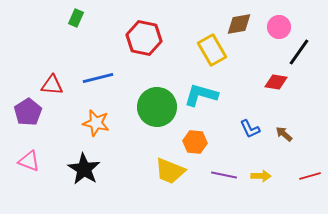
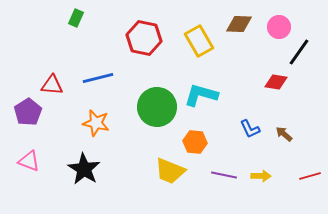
brown diamond: rotated 12 degrees clockwise
yellow rectangle: moved 13 px left, 9 px up
